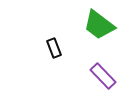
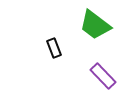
green trapezoid: moved 4 px left
